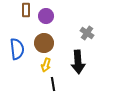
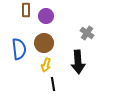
blue semicircle: moved 2 px right
